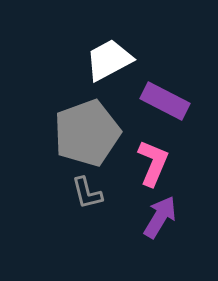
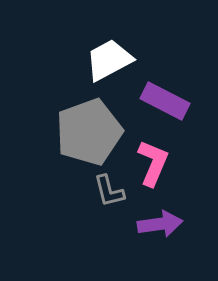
gray pentagon: moved 2 px right, 1 px up
gray L-shape: moved 22 px right, 2 px up
purple arrow: moved 7 px down; rotated 51 degrees clockwise
